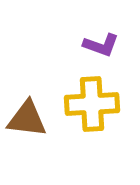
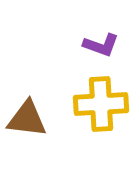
yellow cross: moved 9 px right
